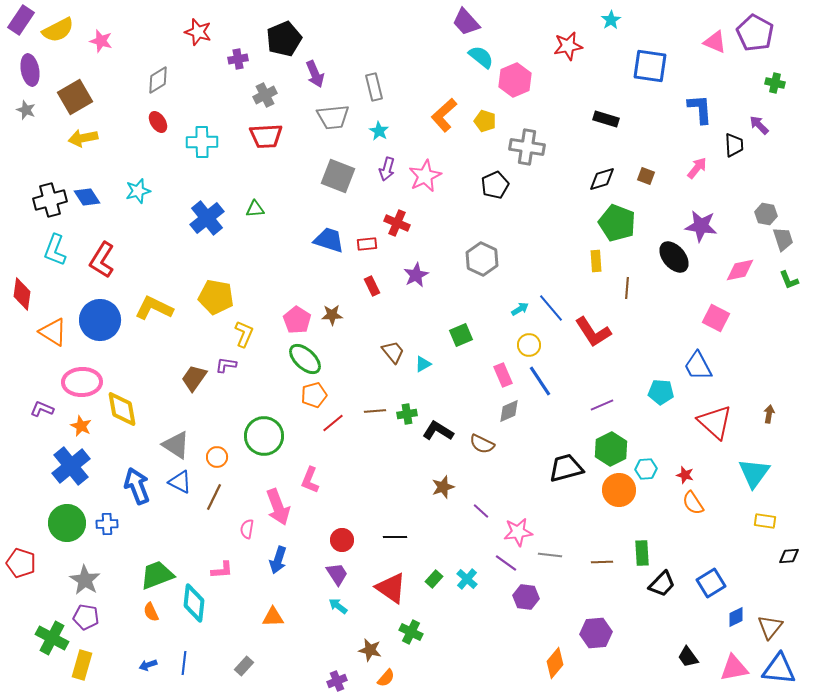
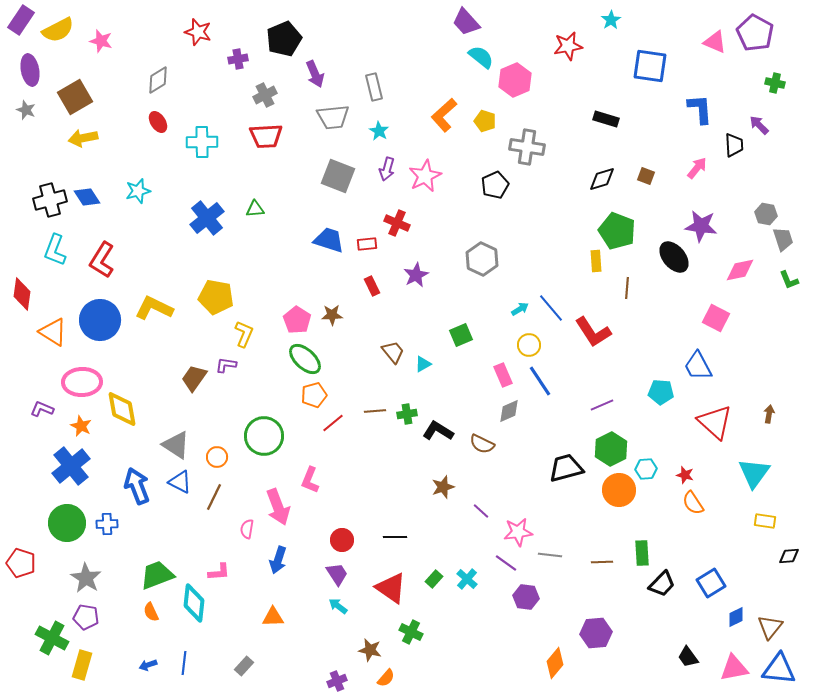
green pentagon at (617, 223): moved 8 px down
pink L-shape at (222, 570): moved 3 px left, 2 px down
gray star at (85, 580): moved 1 px right, 2 px up
